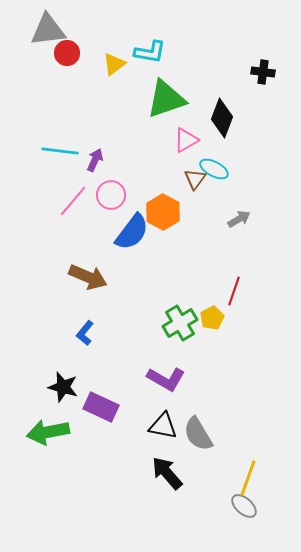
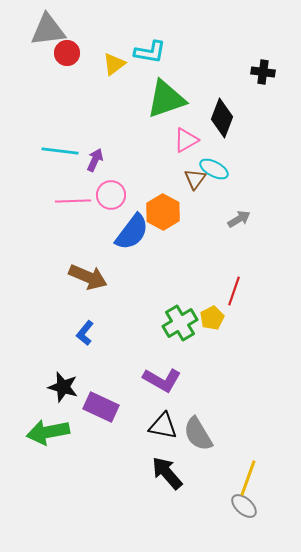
pink line: rotated 48 degrees clockwise
purple L-shape: moved 4 px left, 1 px down
